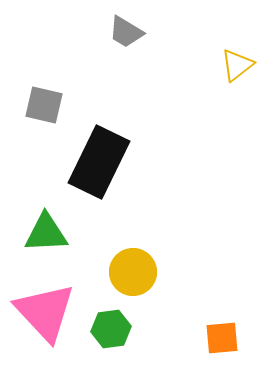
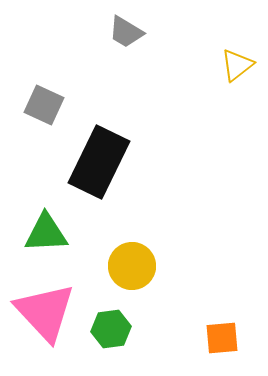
gray square: rotated 12 degrees clockwise
yellow circle: moved 1 px left, 6 px up
